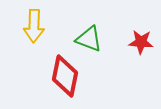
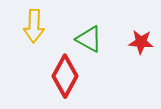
green triangle: rotated 8 degrees clockwise
red diamond: rotated 18 degrees clockwise
